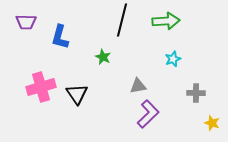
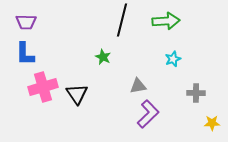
blue L-shape: moved 35 px left, 17 px down; rotated 15 degrees counterclockwise
pink cross: moved 2 px right
yellow star: rotated 21 degrees counterclockwise
